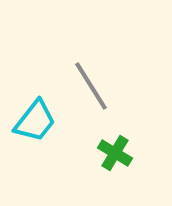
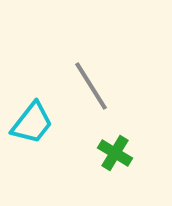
cyan trapezoid: moved 3 px left, 2 px down
